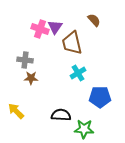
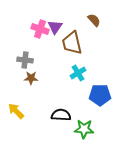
blue pentagon: moved 2 px up
